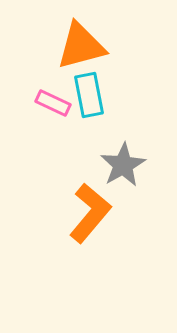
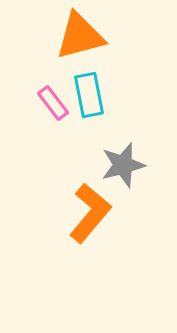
orange triangle: moved 1 px left, 10 px up
pink rectangle: rotated 28 degrees clockwise
gray star: rotated 15 degrees clockwise
